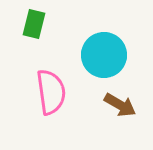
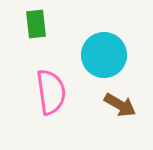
green rectangle: moved 2 px right; rotated 20 degrees counterclockwise
